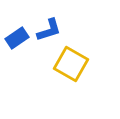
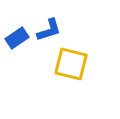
yellow square: rotated 16 degrees counterclockwise
